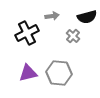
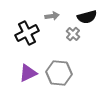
gray cross: moved 2 px up
purple triangle: rotated 12 degrees counterclockwise
